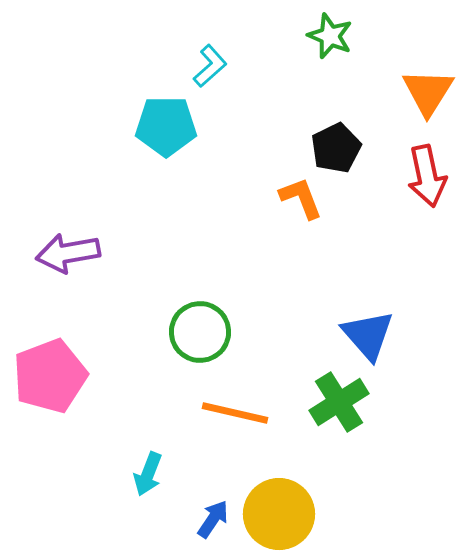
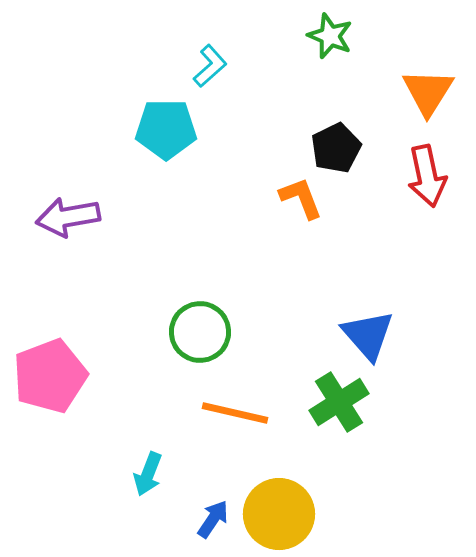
cyan pentagon: moved 3 px down
purple arrow: moved 36 px up
